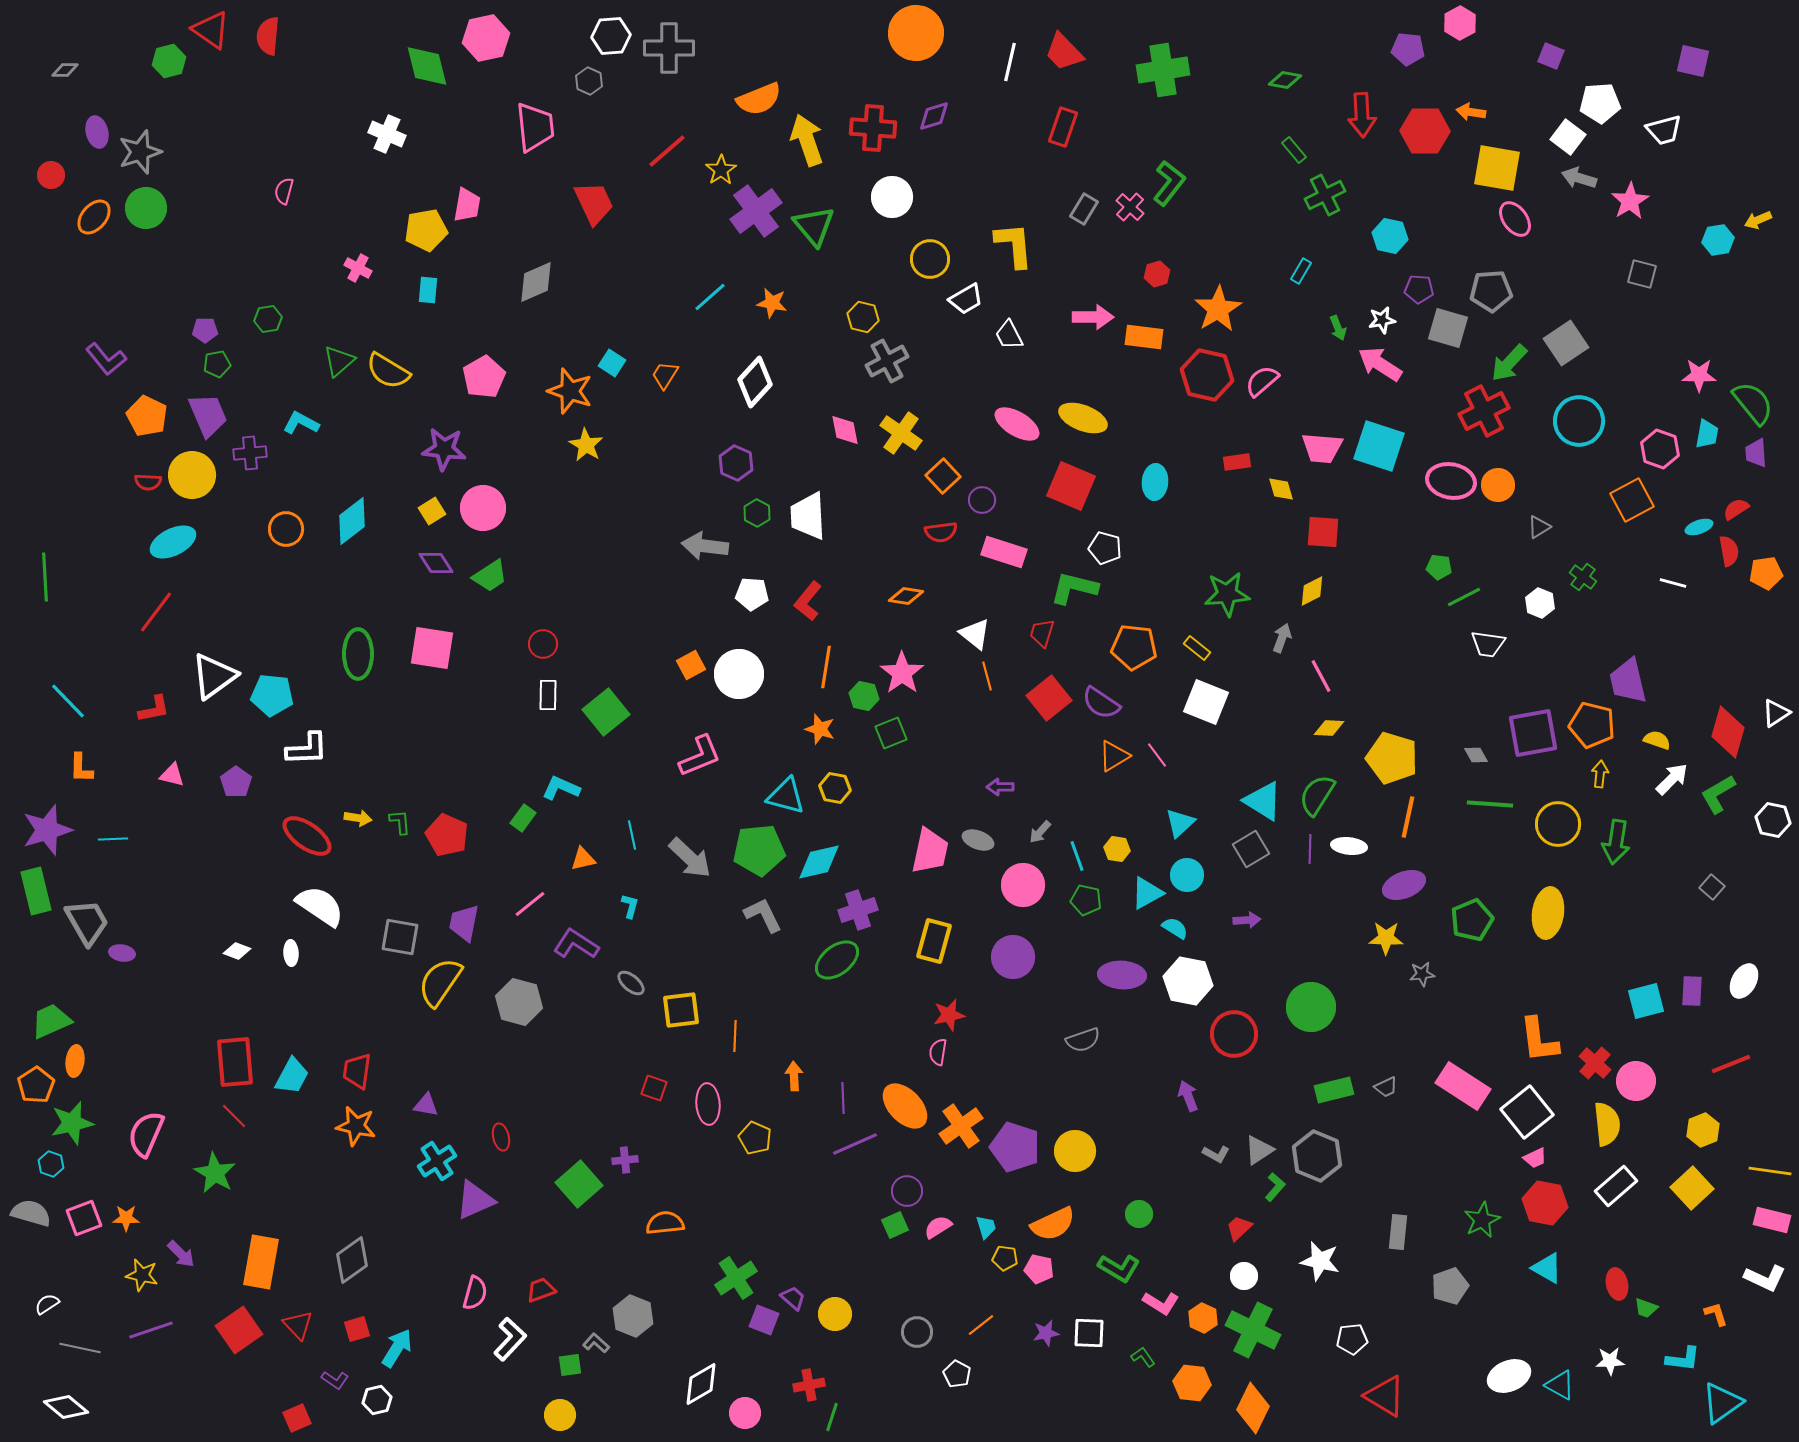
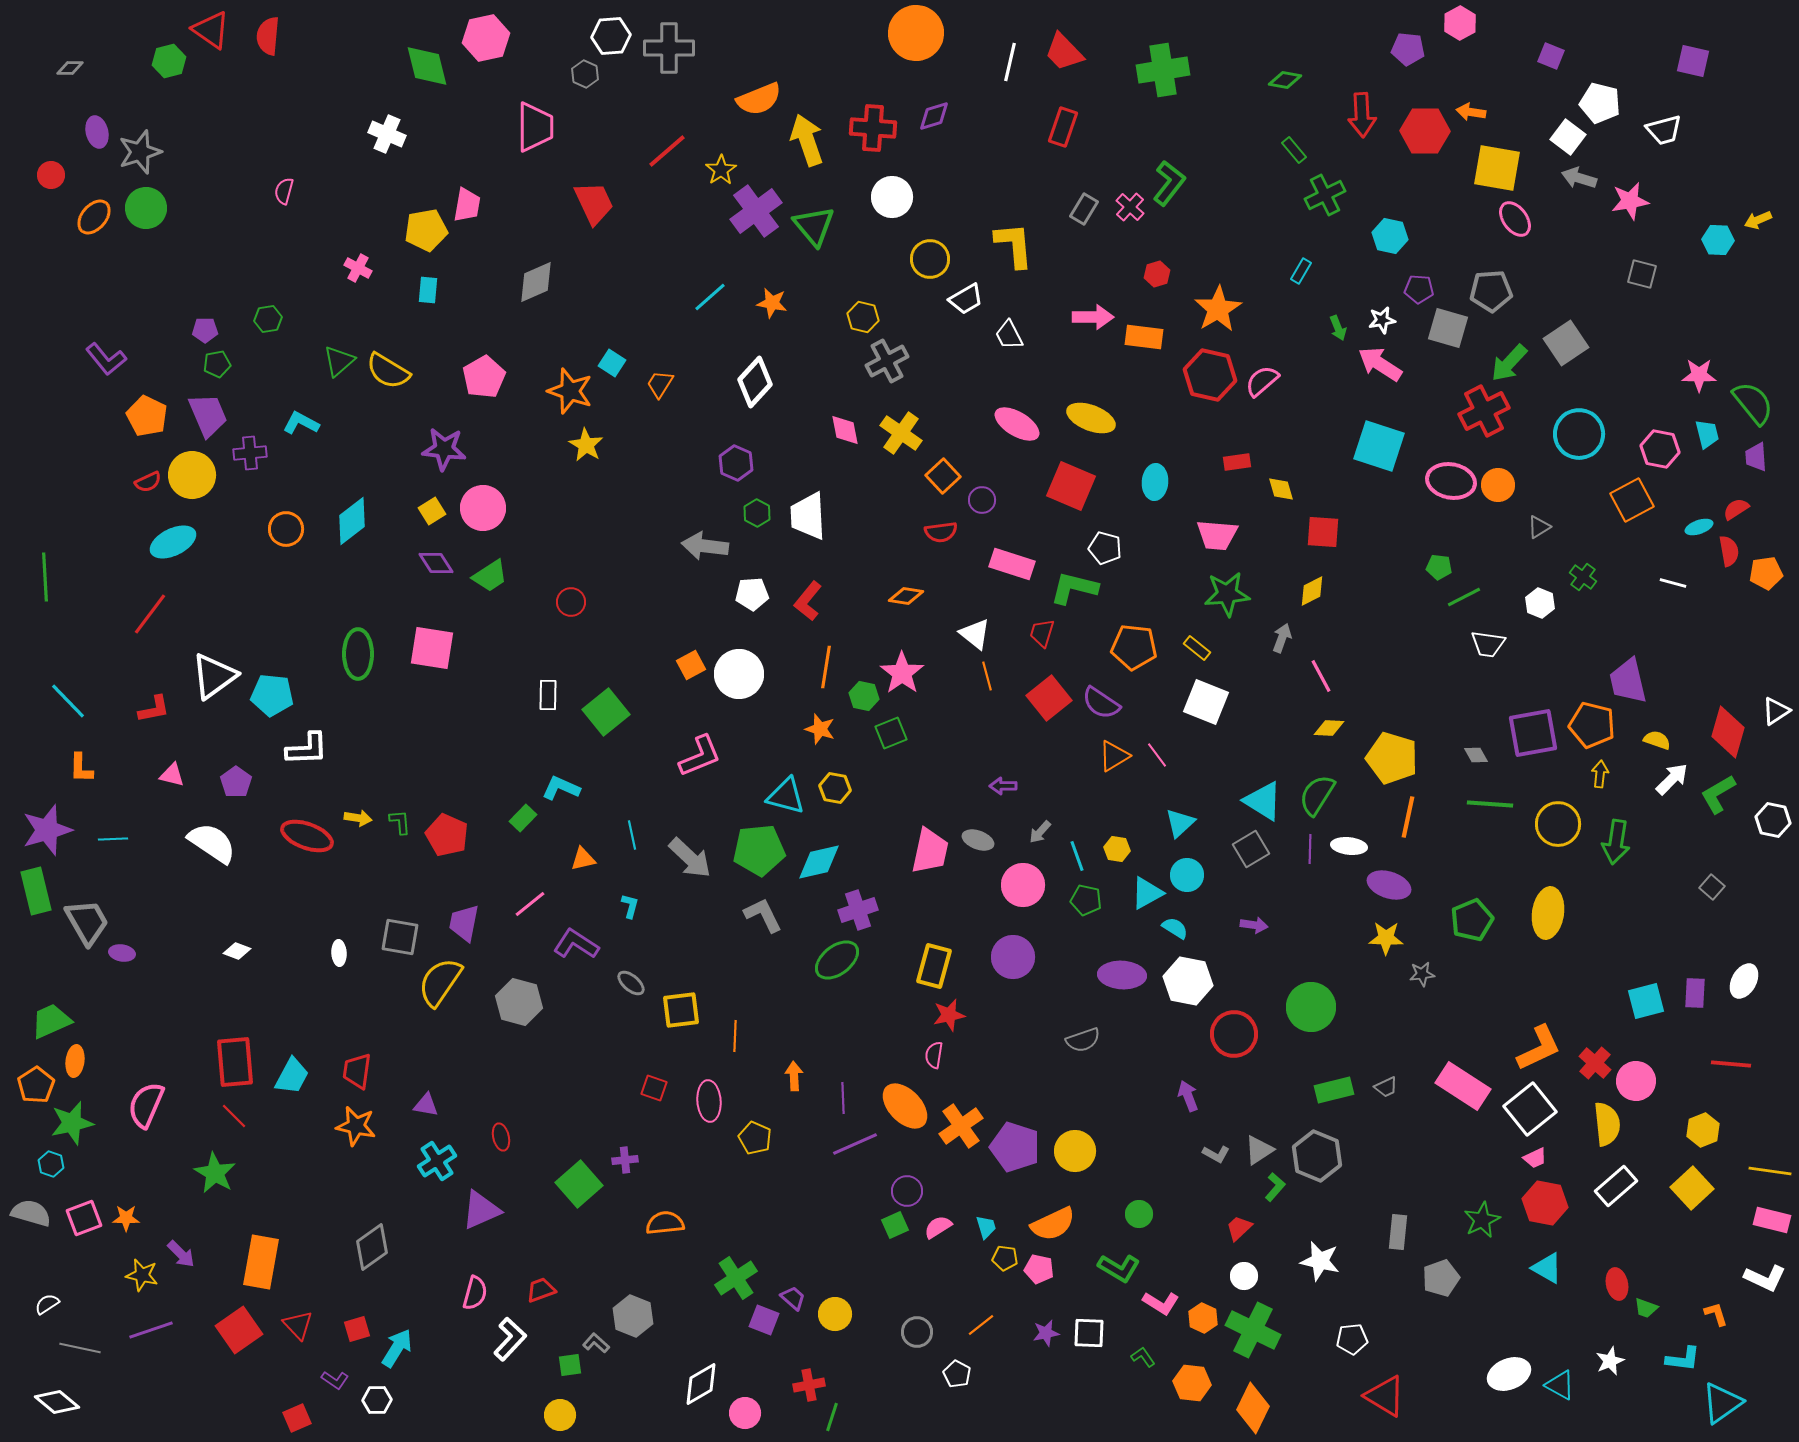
gray diamond at (65, 70): moved 5 px right, 2 px up
gray hexagon at (589, 81): moved 4 px left, 7 px up
white pentagon at (1600, 103): rotated 18 degrees clockwise
pink trapezoid at (535, 127): rotated 6 degrees clockwise
pink star at (1630, 201): rotated 21 degrees clockwise
cyan hexagon at (1718, 240): rotated 12 degrees clockwise
orange trapezoid at (665, 375): moved 5 px left, 9 px down
red hexagon at (1207, 375): moved 3 px right
yellow ellipse at (1083, 418): moved 8 px right
cyan circle at (1579, 421): moved 13 px down
cyan trapezoid at (1707, 434): rotated 24 degrees counterclockwise
pink trapezoid at (1322, 448): moved 105 px left, 87 px down
pink hexagon at (1660, 449): rotated 9 degrees counterclockwise
purple trapezoid at (1756, 453): moved 4 px down
red semicircle at (148, 482): rotated 28 degrees counterclockwise
pink rectangle at (1004, 552): moved 8 px right, 12 px down
white pentagon at (752, 594): rotated 8 degrees counterclockwise
red line at (156, 612): moved 6 px left, 2 px down
red circle at (543, 644): moved 28 px right, 42 px up
white triangle at (1776, 713): moved 2 px up
purple arrow at (1000, 787): moved 3 px right, 1 px up
green rectangle at (523, 818): rotated 8 degrees clockwise
red ellipse at (307, 836): rotated 15 degrees counterclockwise
purple ellipse at (1404, 885): moved 15 px left; rotated 39 degrees clockwise
white semicircle at (320, 906): moved 108 px left, 63 px up
purple arrow at (1247, 920): moved 7 px right, 5 px down; rotated 12 degrees clockwise
yellow rectangle at (934, 941): moved 25 px down
white ellipse at (291, 953): moved 48 px right
purple rectangle at (1692, 991): moved 3 px right, 2 px down
orange L-shape at (1539, 1040): moved 8 px down; rotated 108 degrees counterclockwise
pink semicircle at (938, 1052): moved 4 px left, 3 px down
red line at (1731, 1064): rotated 27 degrees clockwise
pink ellipse at (708, 1104): moved 1 px right, 3 px up
white square at (1527, 1112): moved 3 px right, 3 px up
pink semicircle at (146, 1134): moved 29 px up
purple triangle at (475, 1200): moved 6 px right, 10 px down
gray diamond at (352, 1260): moved 20 px right, 13 px up
gray pentagon at (1450, 1286): moved 9 px left, 8 px up
white star at (1610, 1361): rotated 20 degrees counterclockwise
white ellipse at (1509, 1376): moved 2 px up
white hexagon at (377, 1400): rotated 12 degrees clockwise
white diamond at (66, 1407): moved 9 px left, 5 px up
